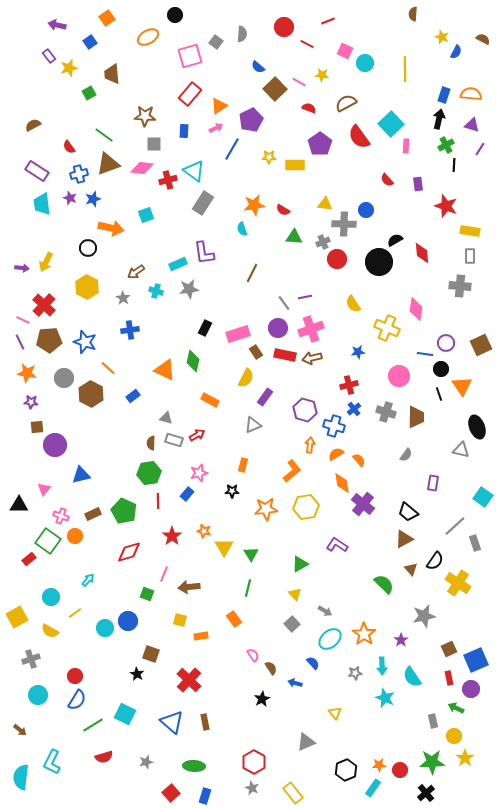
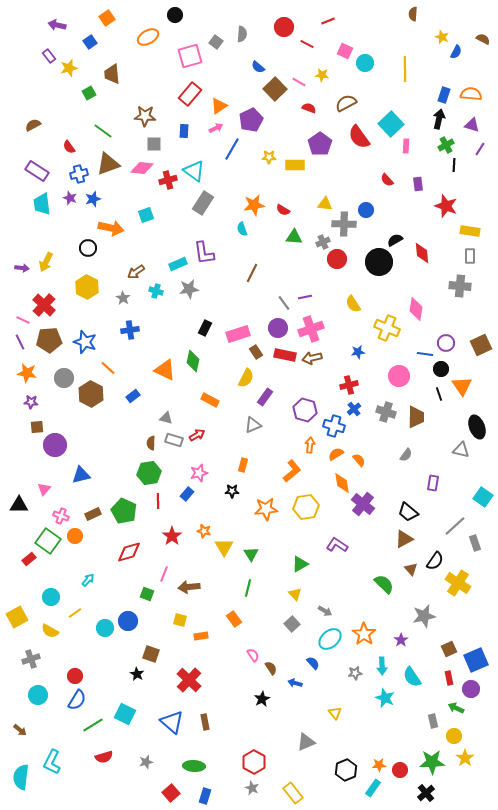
green line at (104, 135): moved 1 px left, 4 px up
